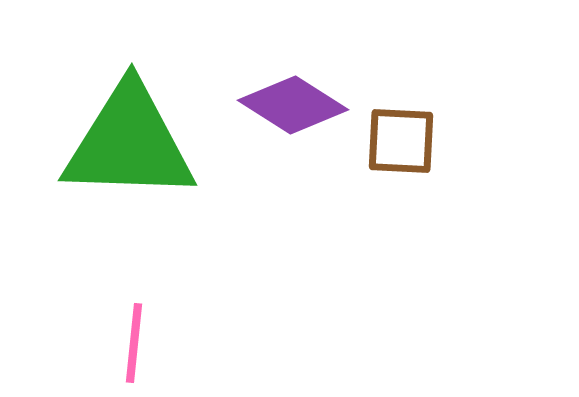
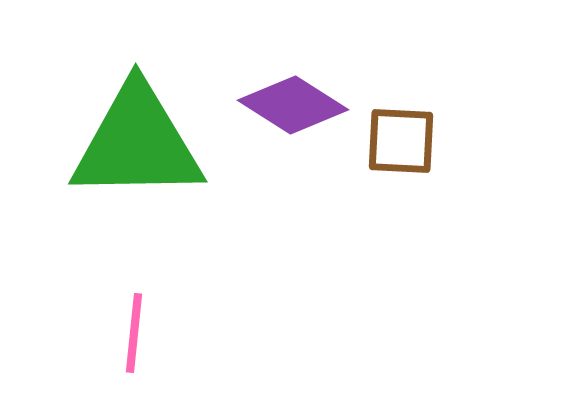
green triangle: moved 8 px right; rotated 3 degrees counterclockwise
pink line: moved 10 px up
